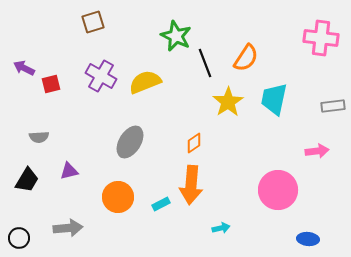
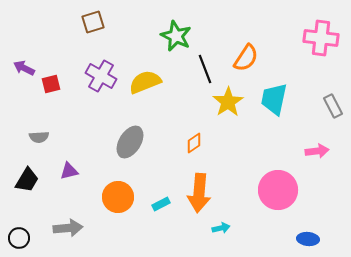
black line: moved 6 px down
gray rectangle: rotated 70 degrees clockwise
orange arrow: moved 8 px right, 8 px down
